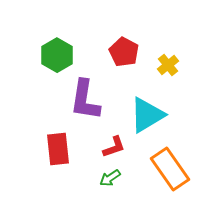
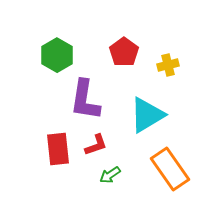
red pentagon: rotated 8 degrees clockwise
yellow cross: rotated 25 degrees clockwise
red L-shape: moved 18 px left, 2 px up
green arrow: moved 3 px up
